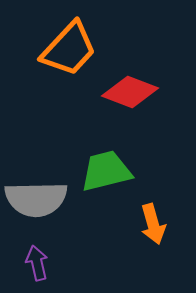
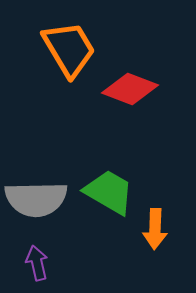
orange trapezoid: rotated 74 degrees counterclockwise
red diamond: moved 3 px up
green trapezoid: moved 3 px right, 21 px down; rotated 44 degrees clockwise
orange arrow: moved 2 px right, 5 px down; rotated 18 degrees clockwise
